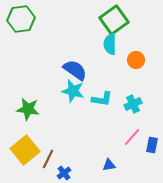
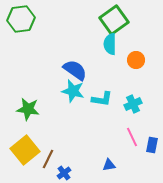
pink line: rotated 66 degrees counterclockwise
